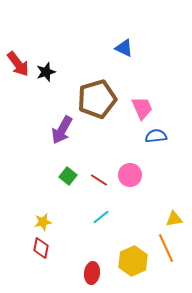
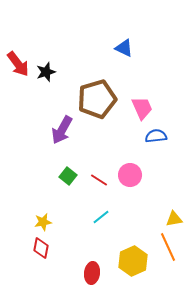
orange line: moved 2 px right, 1 px up
